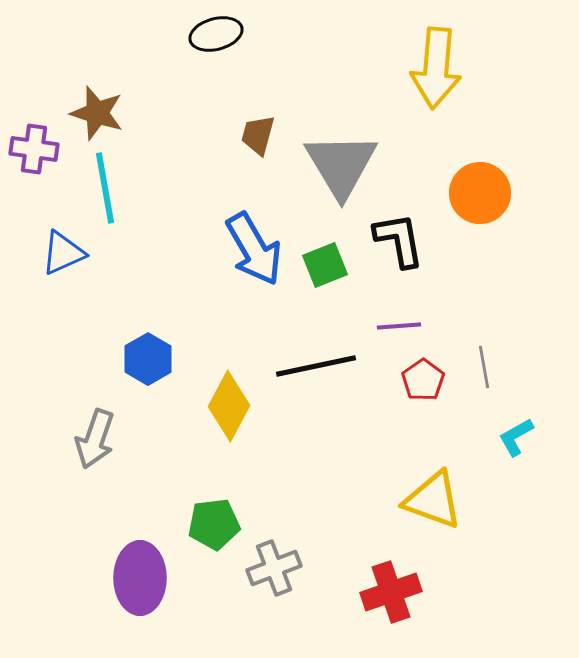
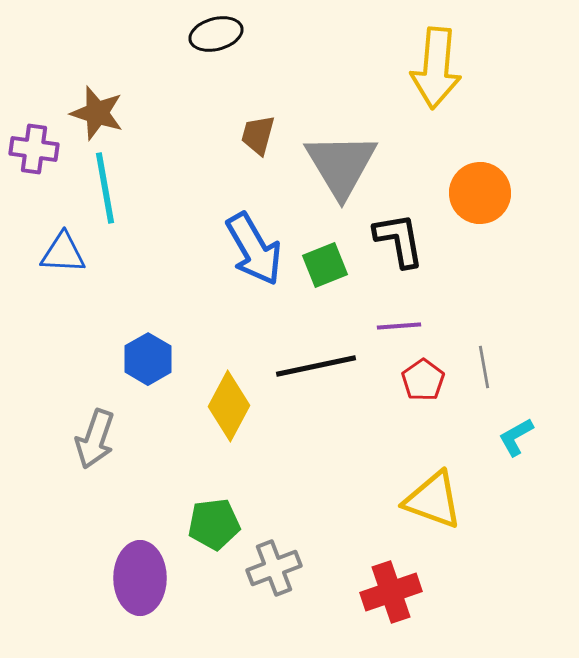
blue triangle: rotated 27 degrees clockwise
